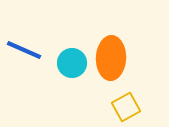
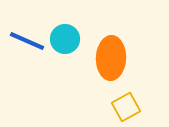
blue line: moved 3 px right, 9 px up
cyan circle: moved 7 px left, 24 px up
